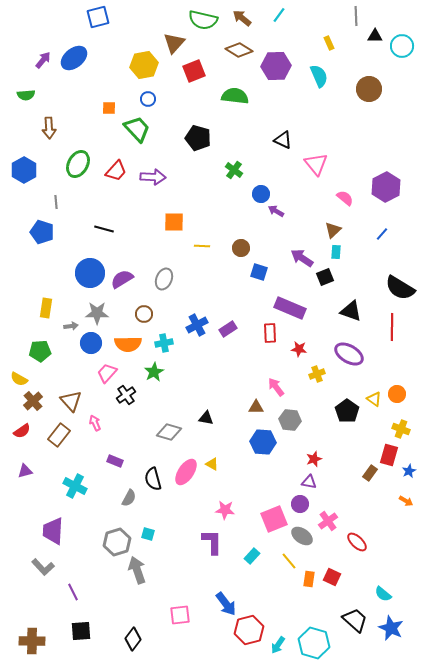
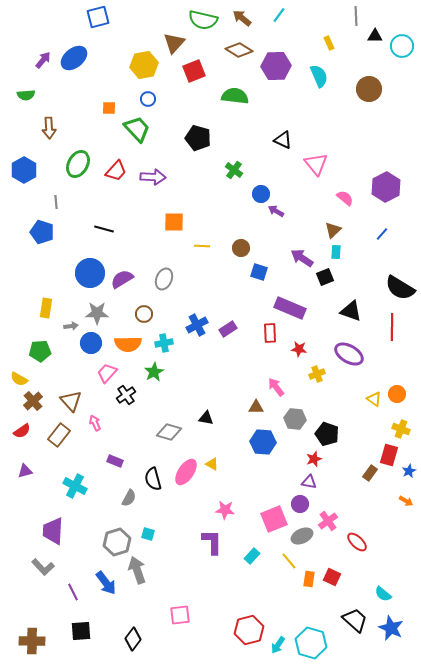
black pentagon at (347, 411): moved 20 px left, 23 px down; rotated 15 degrees counterclockwise
gray hexagon at (290, 420): moved 5 px right, 1 px up
gray ellipse at (302, 536): rotated 60 degrees counterclockwise
blue arrow at (226, 604): moved 120 px left, 21 px up
cyan hexagon at (314, 643): moved 3 px left
